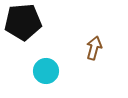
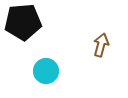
brown arrow: moved 7 px right, 3 px up
